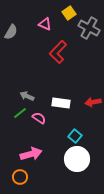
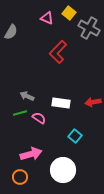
yellow square: rotated 16 degrees counterclockwise
pink triangle: moved 2 px right, 6 px up
green line: rotated 24 degrees clockwise
white circle: moved 14 px left, 11 px down
